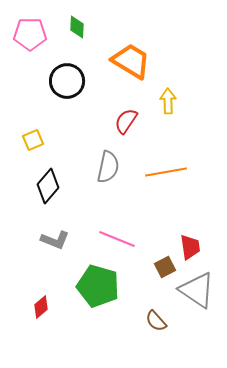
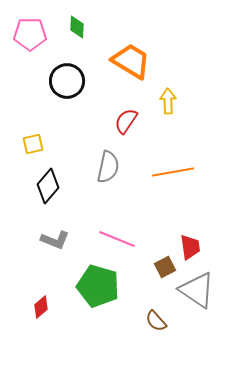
yellow square: moved 4 px down; rotated 10 degrees clockwise
orange line: moved 7 px right
